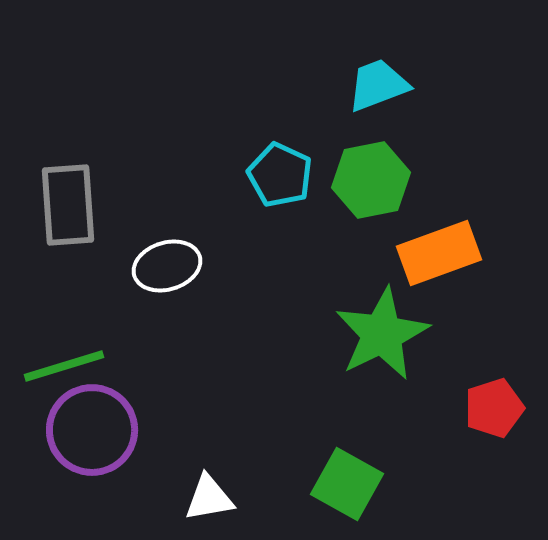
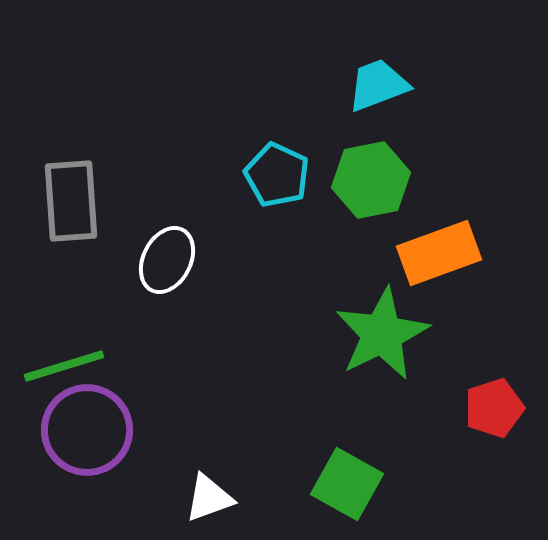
cyan pentagon: moved 3 px left
gray rectangle: moved 3 px right, 4 px up
white ellipse: moved 6 px up; rotated 46 degrees counterclockwise
purple circle: moved 5 px left
white triangle: rotated 10 degrees counterclockwise
